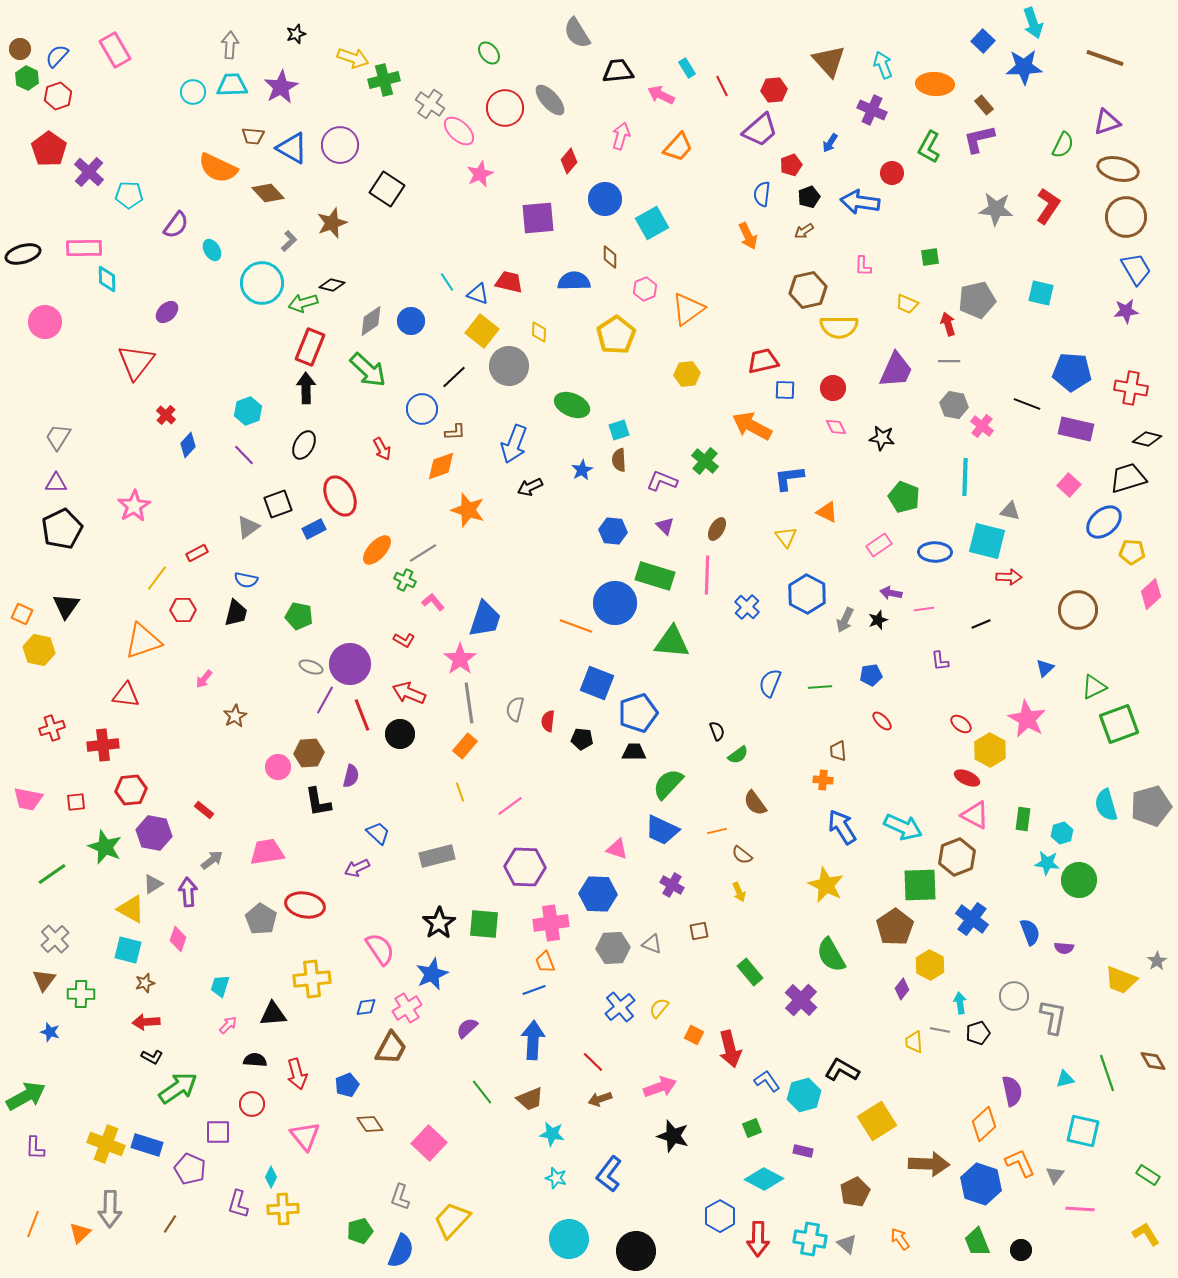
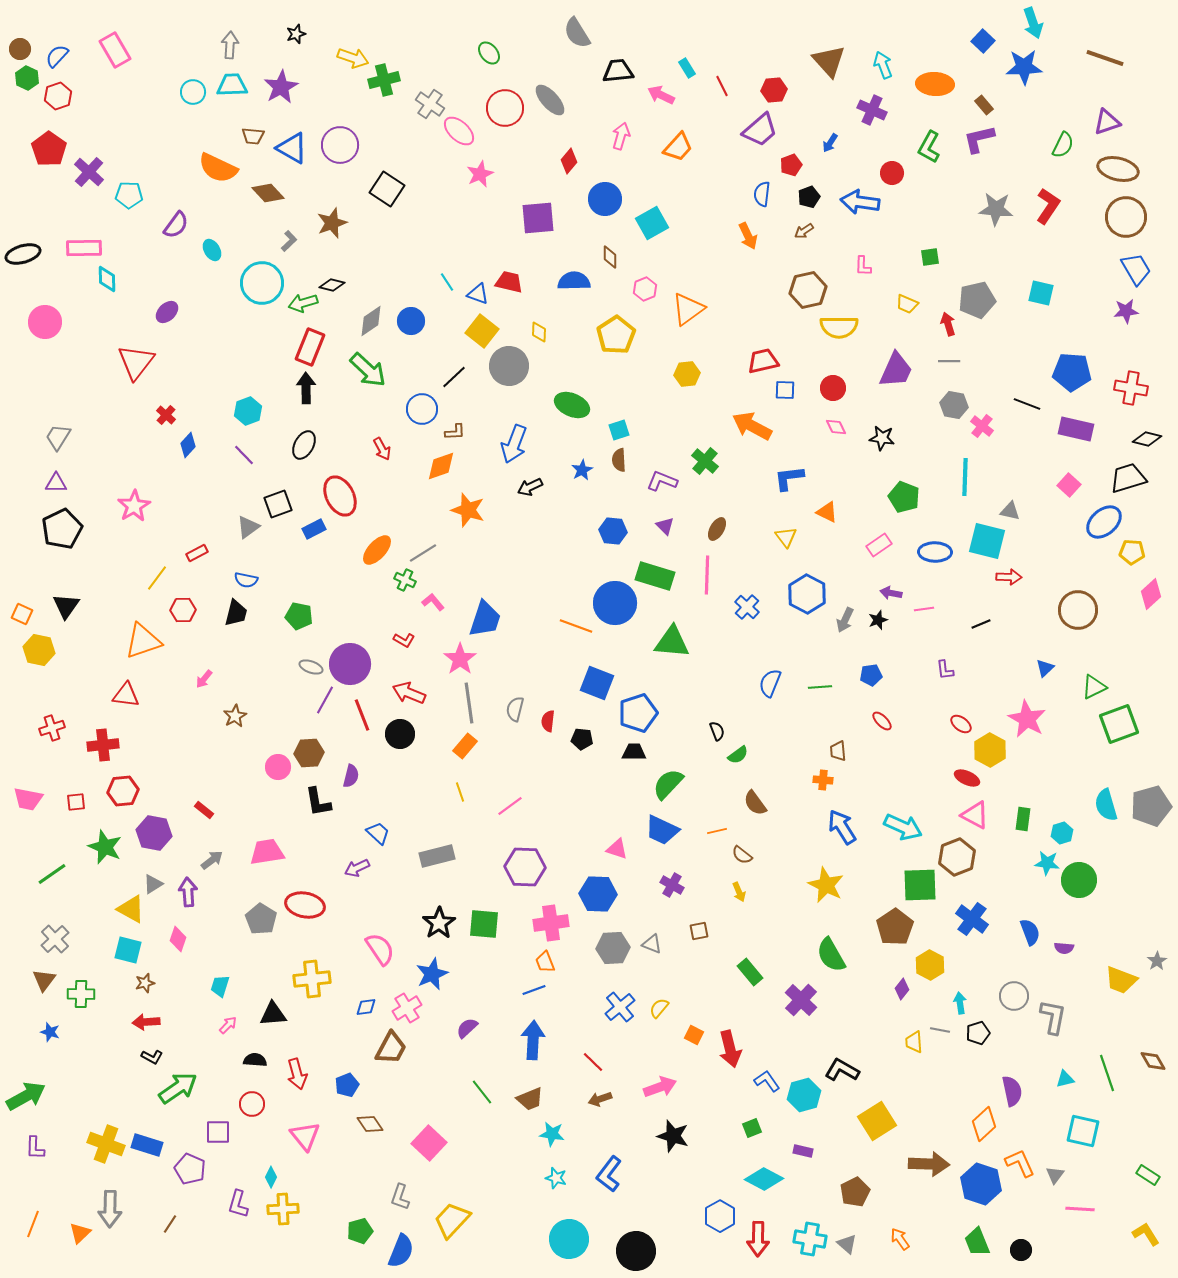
purple L-shape at (940, 661): moved 5 px right, 9 px down
red hexagon at (131, 790): moved 8 px left, 1 px down
